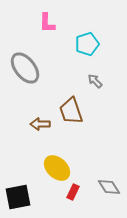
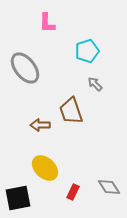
cyan pentagon: moved 7 px down
gray arrow: moved 3 px down
brown arrow: moved 1 px down
yellow ellipse: moved 12 px left
black square: moved 1 px down
